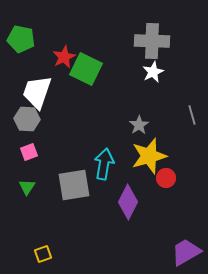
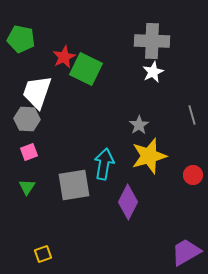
red circle: moved 27 px right, 3 px up
